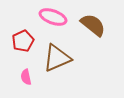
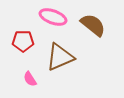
red pentagon: rotated 25 degrees clockwise
brown triangle: moved 3 px right, 1 px up
pink semicircle: moved 4 px right, 2 px down; rotated 21 degrees counterclockwise
